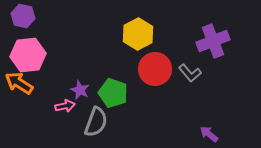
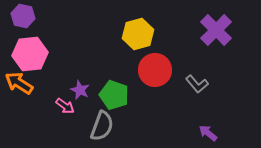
yellow hexagon: rotated 12 degrees clockwise
purple cross: moved 3 px right, 11 px up; rotated 24 degrees counterclockwise
pink hexagon: moved 2 px right, 1 px up
red circle: moved 1 px down
gray L-shape: moved 7 px right, 11 px down
green pentagon: moved 1 px right, 2 px down
pink arrow: rotated 48 degrees clockwise
gray semicircle: moved 6 px right, 4 px down
purple arrow: moved 1 px left, 1 px up
